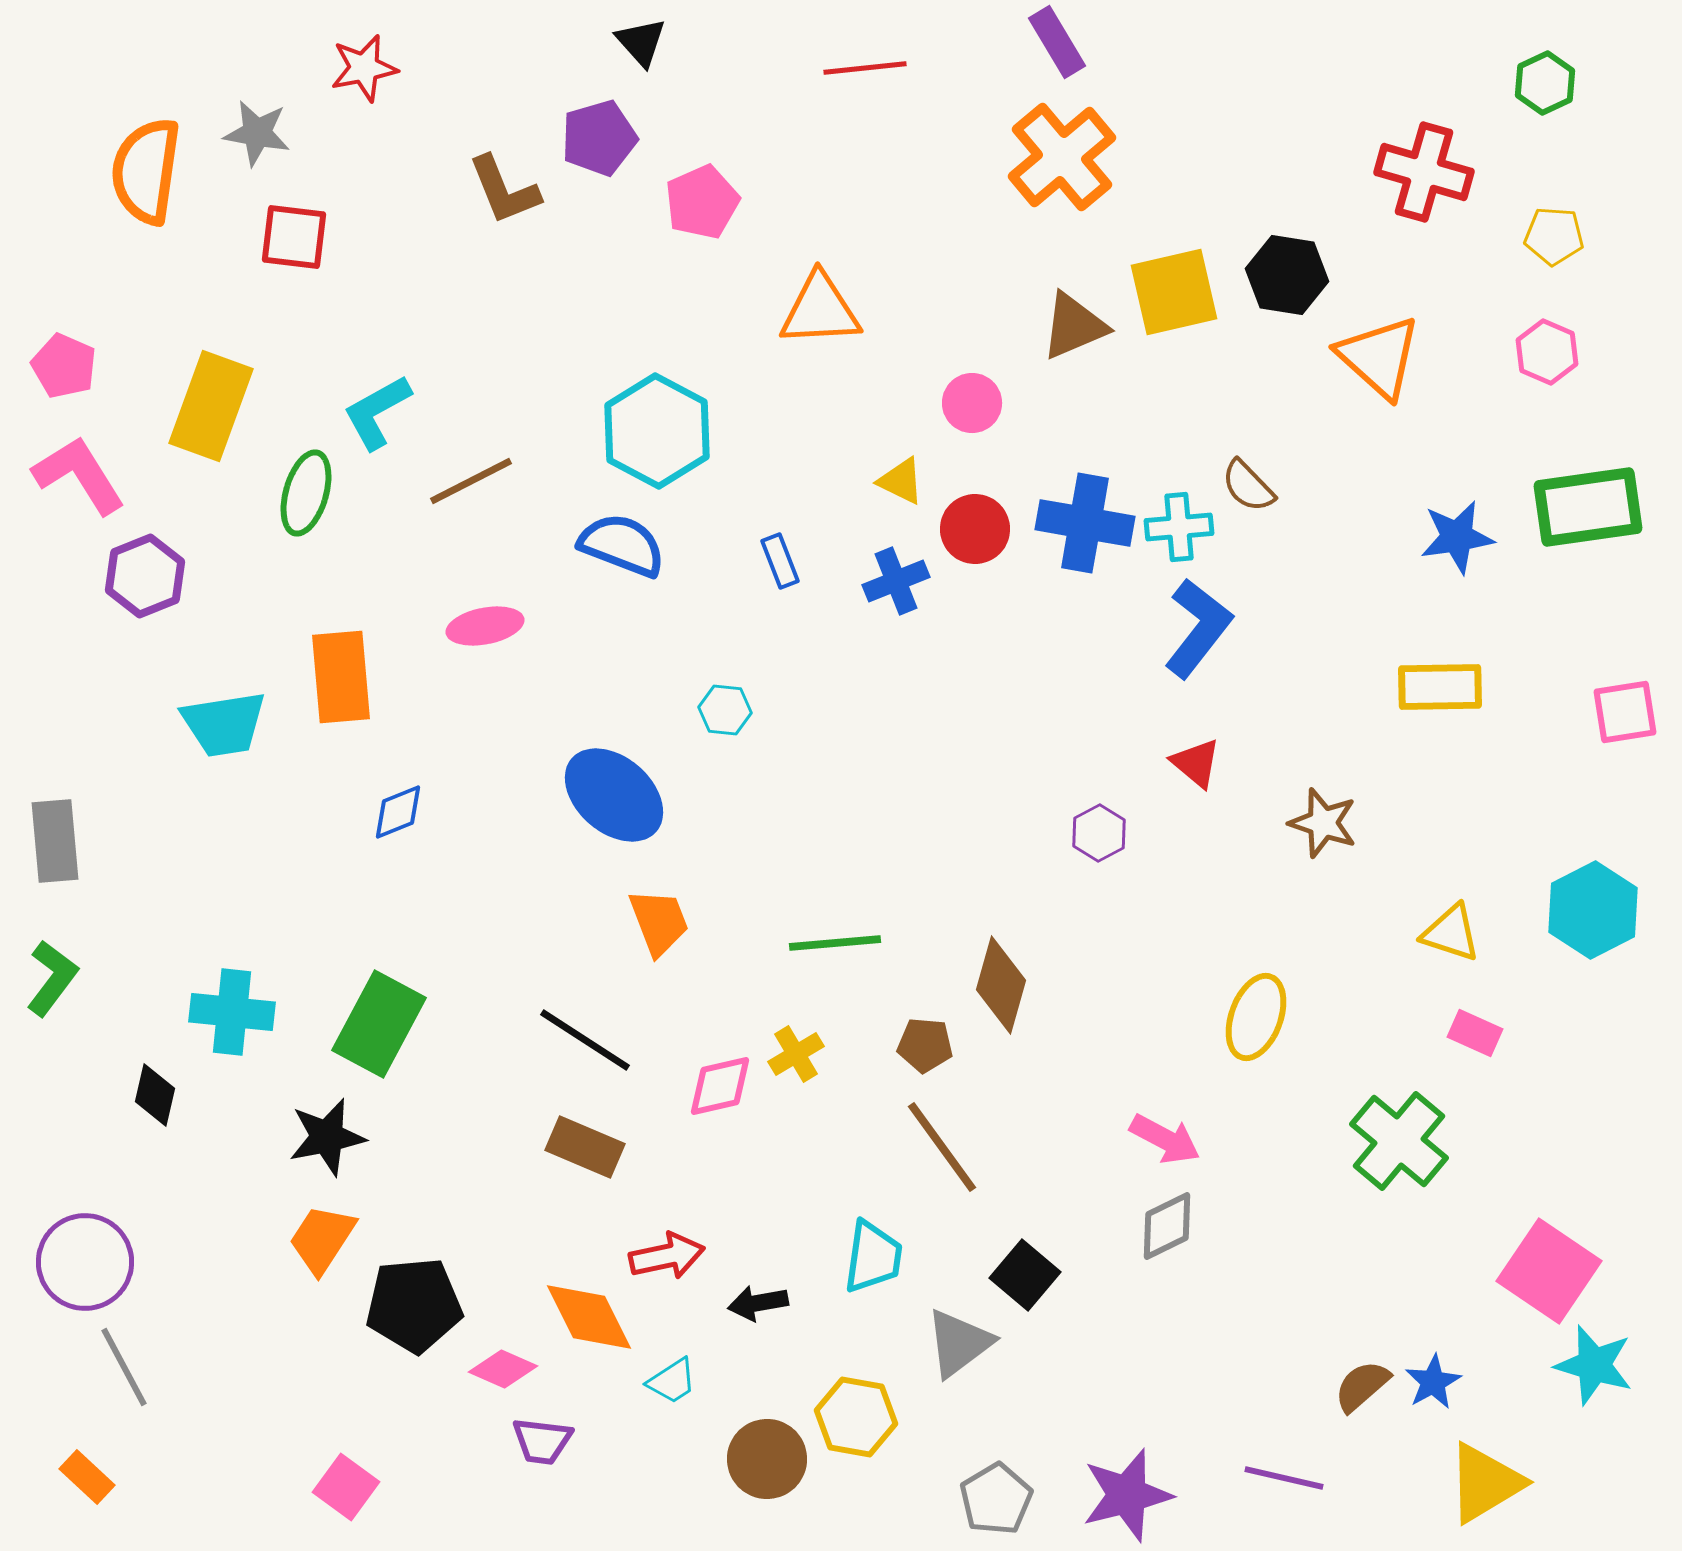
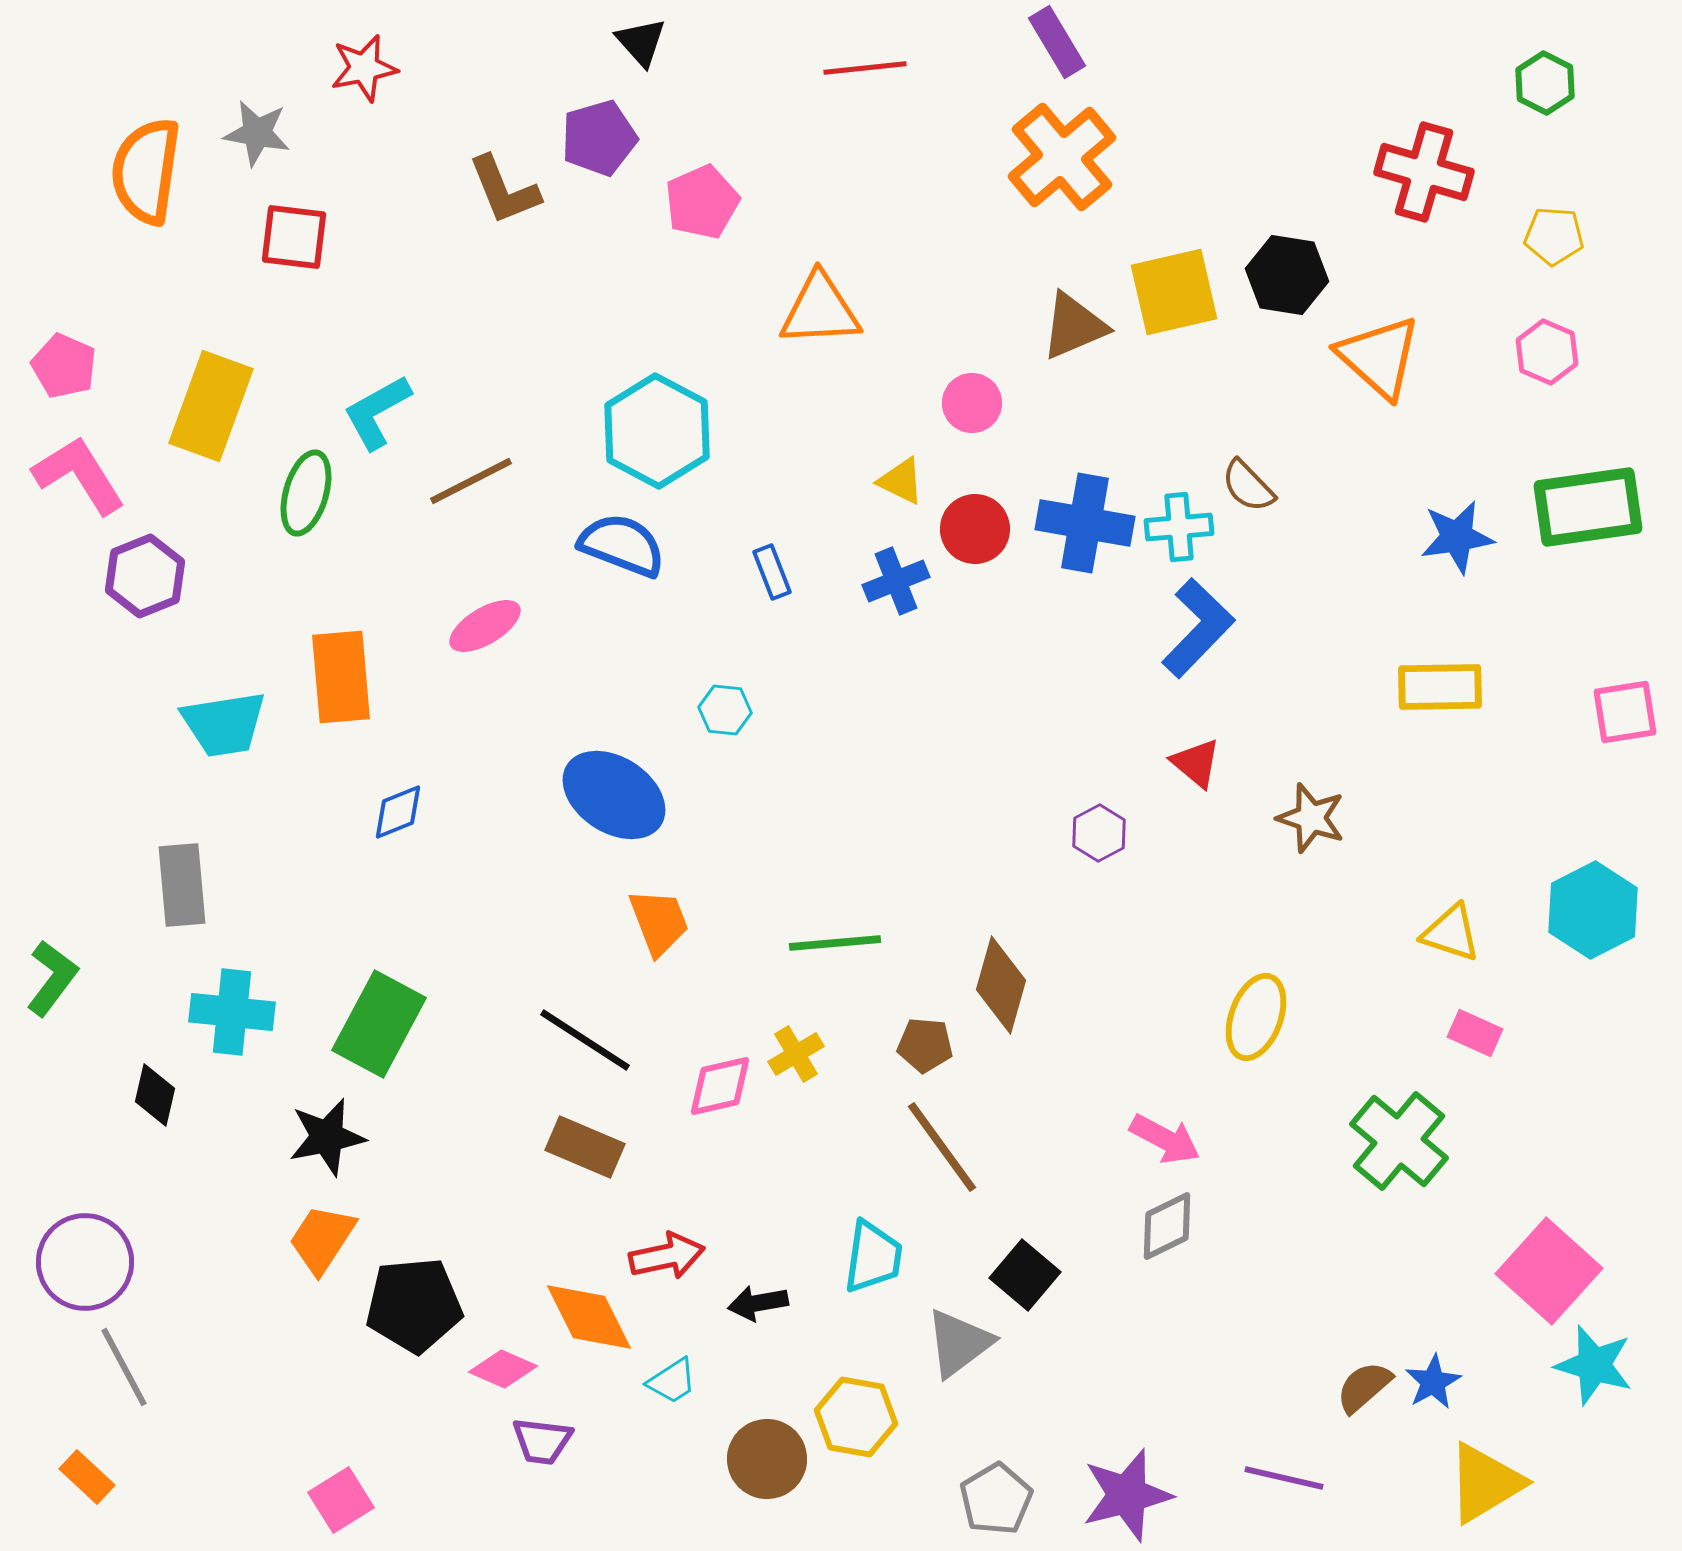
green hexagon at (1545, 83): rotated 8 degrees counterclockwise
blue rectangle at (780, 561): moved 8 px left, 11 px down
pink ellipse at (485, 626): rotated 20 degrees counterclockwise
blue L-shape at (1198, 628): rotated 6 degrees clockwise
blue ellipse at (614, 795): rotated 8 degrees counterclockwise
brown star at (1323, 823): moved 12 px left, 5 px up
gray rectangle at (55, 841): moved 127 px right, 44 px down
pink square at (1549, 1271): rotated 8 degrees clockwise
brown semicircle at (1362, 1386): moved 2 px right, 1 px down
pink square at (346, 1487): moved 5 px left, 13 px down; rotated 22 degrees clockwise
